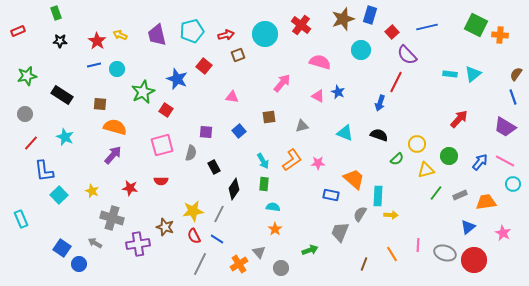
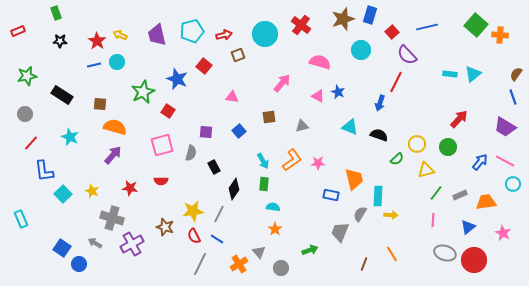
green square at (476, 25): rotated 15 degrees clockwise
red arrow at (226, 35): moved 2 px left
cyan circle at (117, 69): moved 7 px up
red square at (166, 110): moved 2 px right, 1 px down
cyan triangle at (345, 133): moved 5 px right, 6 px up
cyan star at (65, 137): moved 5 px right
green circle at (449, 156): moved 1 px left, 9 px up
orange trapezoid at (354, 179): rotated 35 degrees clockwise
cyan square at (59, 195): moved 4 px right, 1 px up
purple cross at (138, 244): moved 6 px left; rotated 20 degrees counterclockwise
pink line at (418, 245): moved 15 px right, 25 px up
